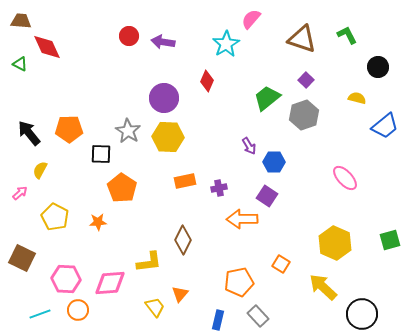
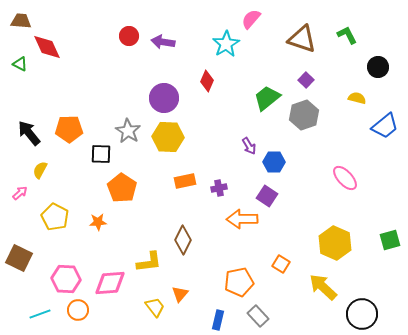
brown square at (22, 258): moved 3 px left
